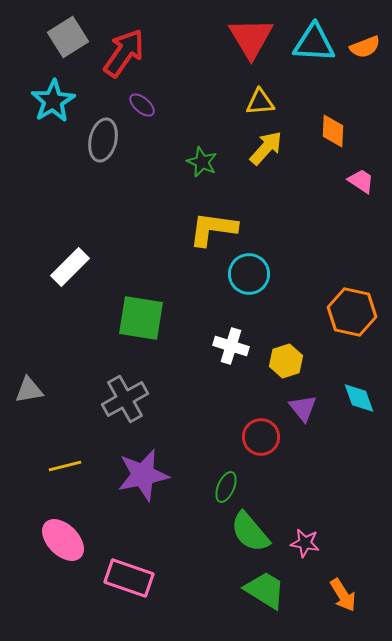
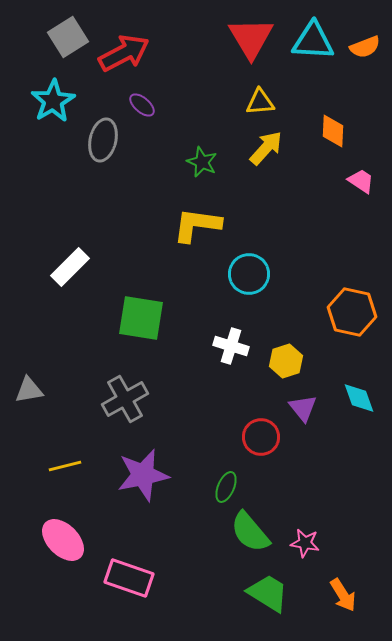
cyan triangle: moved 1 px left, 2 px up
red arrow: rotated 27 degrees clockwise
yellow L-shape: moved 16 px left, 4 px up
green trapezoid: moved 3 px right, 3 px down
